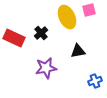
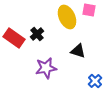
pink square: rotated 24 degrees clockwise
black cross: moved 4 px left, 1 px down
red rectangle: rotated 10 degrees clockwise
black triangle: rotated 28 degrees clockwise
blue cross: rotated 24 degrees counterclockwise
